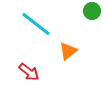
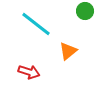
green circle: moved 7 px left
red arrow: rotated 20 degrees counterclockwise
